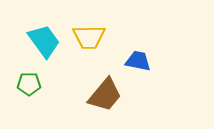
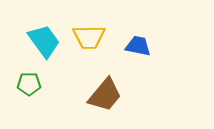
blue trapezoid: moved 15 px up
